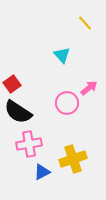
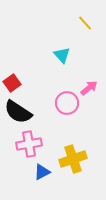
red square: moved 1 px up
